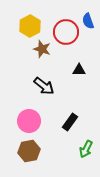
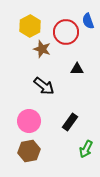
black triangle: moved 2 px left, 1 px up
